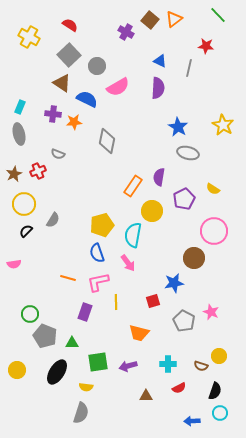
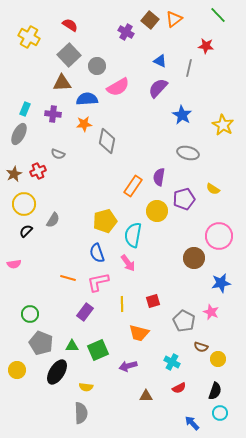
brown triangle at (62, 83): rotated 36 degrees counterclockwise
purple semicircle at (158, 88): rotated 140 degrees counterclockwise
blue semicircle at (87, 99): rotated 30 degrees counterclockwise
cyan rectangle at (20, 107): moved 5 px right, 2 px down
orange star at (74, 122): moved 10 px right, 2 px down
blue star at (178, 127): moved 4 px right, 12 px up
gray ellipse at (19, 134): rotated 40 degrees clockwise
purple pentagon at (184, 199): rotated 10 degrees clockwise
yellow circle at (152, 211): moved 5 px right
yellow pentagon at (102, 225): moved 3 px right, 4 px up
pink circle at (214, 231): moved 5 px right, 5 px down
blue star at (174, 283): moved 47 px right
yellow line at (116, 302): moved 6 px right, 2 px down
purple rectangle at (85, 312): rotated 18 degrees clockwise
gray pentagon at (45, 336): moved 4 px left, 7 px down
green triangle at (72, 343): moved 3 px down
yellow circle at (219, 356): moved 1 px left, 3 px down
green square at (98, 362): moved 12 px up; rotated 15 degrees counterclockwise
cyan cross at (168, 364): moved 4 px right, 2 px up; rotated 28 degrees clockwise
brown semicircle at (201, 366): moved 19 px up
gray semicircle at (81, 413): rotated 20 degrees counterclockwise
blue arrow at (192, 421): moved 2 px down; rotated 49 degrees clockwise
